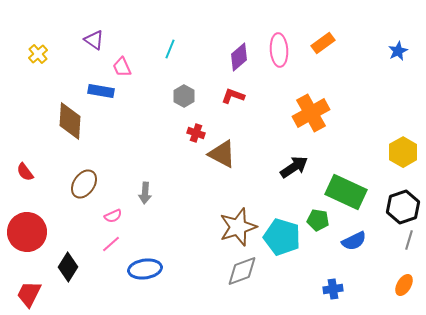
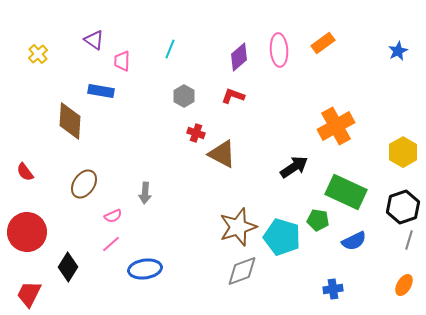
pink trapezoid: moved 6 px up; rotated 25 degrees clockwise
orange cross: moved 25 px right, 13 px down
